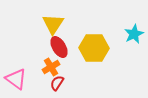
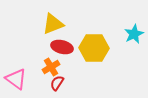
yellow triangle: rotated 35 degrees clockwise
red ellipse: moved 3 px right; rotated 45 degrees counterclockwise
